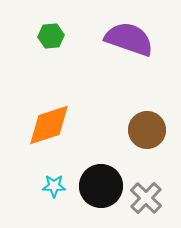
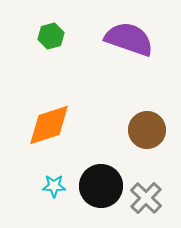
green hexagon: rotated 10 degrees counterclockwise
